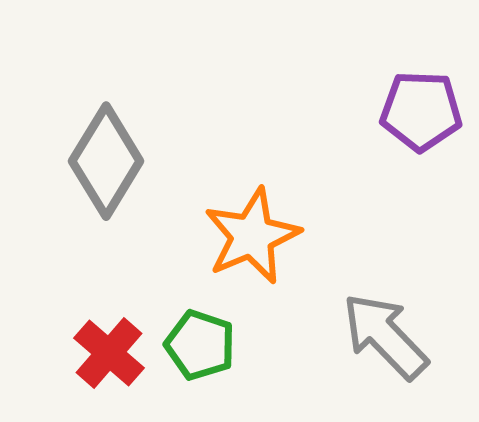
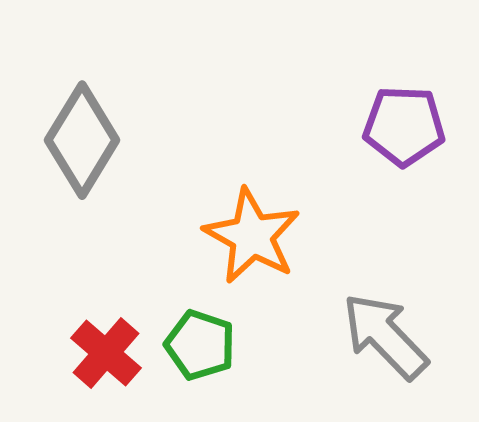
purple pentagon: moved 17 px left, 15 px down
gray diamond: moved 24 px left, 21 px up
orange star: rotated 20 degrees counterclockwise
red cross: moved 3 px left
